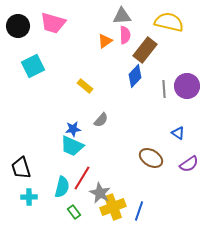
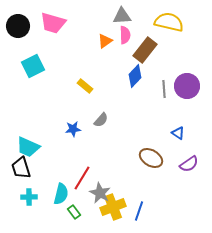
cyan trapezoid: moved 44 px left, 1 px down
cyan semicircle: moved 1 px left, 7 px down
